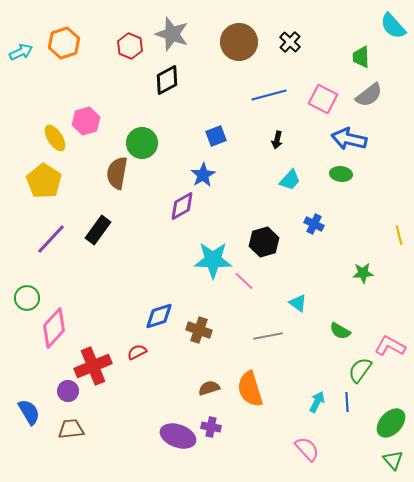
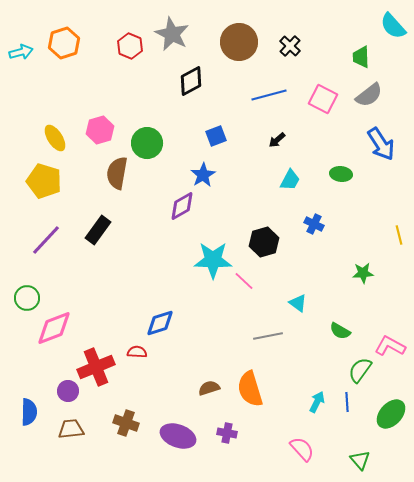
gray star at (172, 34): rotated 8 degrees clockwise
black cross at (290, 42): moved 4 px down
cyan arrow at (21, 52): rotated 10 degrees clockwise
black diamond at (167, 80): moved 24 px right, 1 px down
pink hexagon at (86, 121): moved 14 px right, 9 px down
blue arrow at (349, 139): moved 32 px right, 5 px down; rotated 136 degrees counterclockwise
black arrow at (277, 140): rotated 36 degrees clockwise
green circle at (142, 143): moved 5 px right
cyan trapezoid at (290, 180): rotated 15 degrees counterclockwise
yellow pentagon at (44, 181): rotated 16 degrees counterclockwise
purple line at (51, 239): moved 5 px left, 1 px down
blue diamond at (159, 316): moved 1 px right, 7 px down
pink diamond at (54, 328): rotated 27 degrees clockwise
brown cross at (199, 330): moved 73 px left, 93 px down
red semicircle at (137, 352): rotated 30 degrees clockwise
red cross at (93, 366): moved 3 px right, 1 px down
blue semicircle at (29, 412): rotated 32 degrees clockwise
green ellipse at (391, 423): moved 9 px up
purple cross at (211, 427): moved 16 px right, 6 px down
pink semicircle at (307, 449): moved 5 px left
green triangle at (393, 460): moved 33 px left
